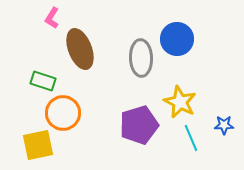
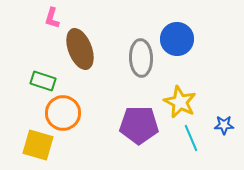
pink L-shape: rotated 15 degrees counterclockwise
purple pentagon: rotated 18 degrees clockwise
yellow square: rotated 28 degrees clockwise
